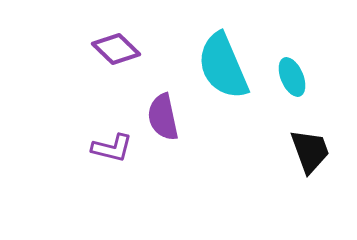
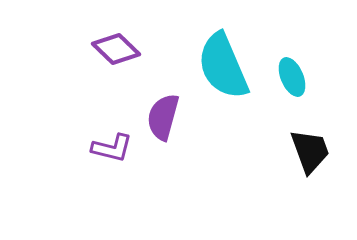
purple semicircle: rotated 27 degrees clockwise
